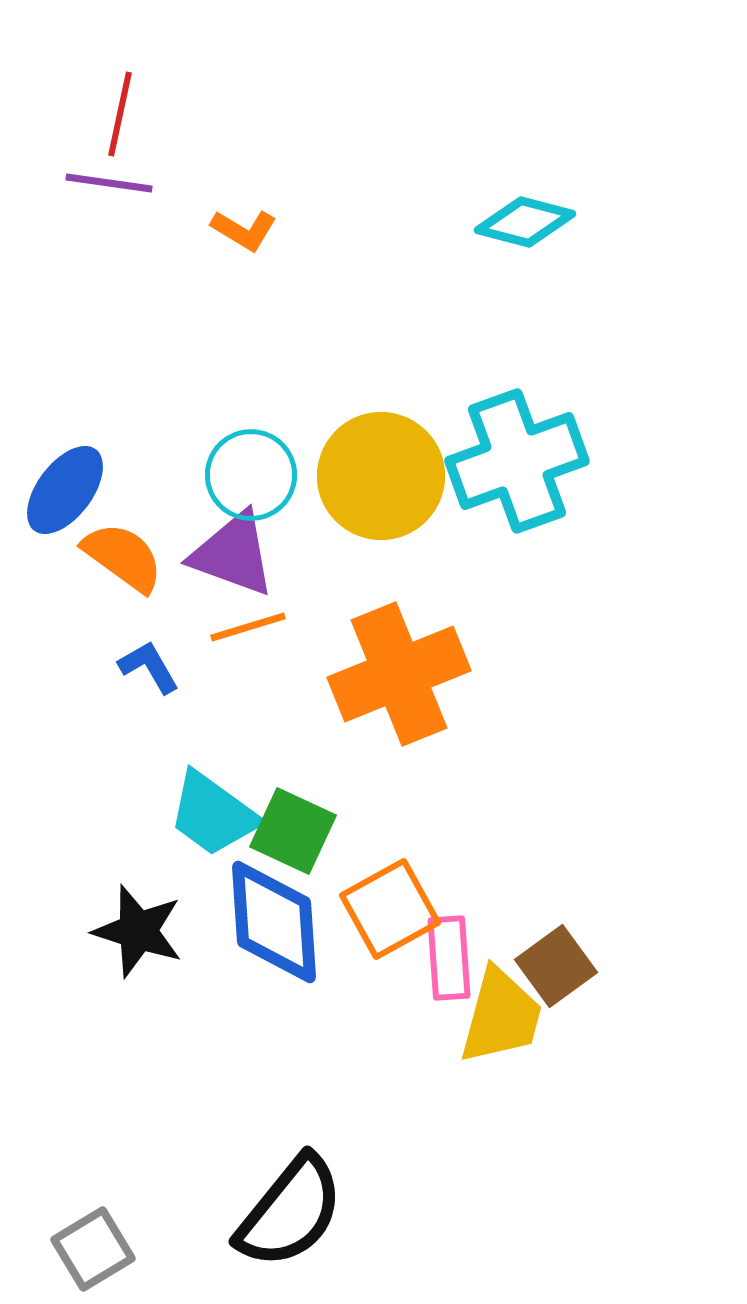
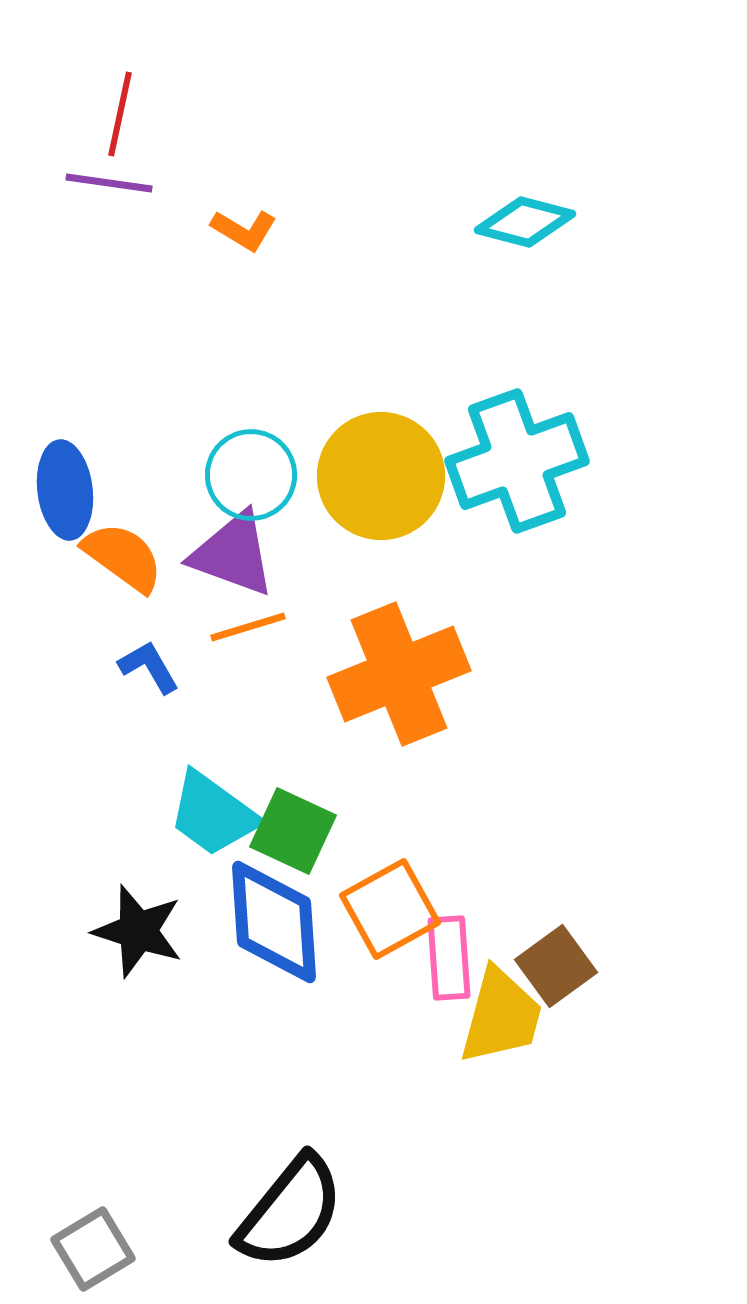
blue ellipse: rotated 44 degrees counterclockwise
